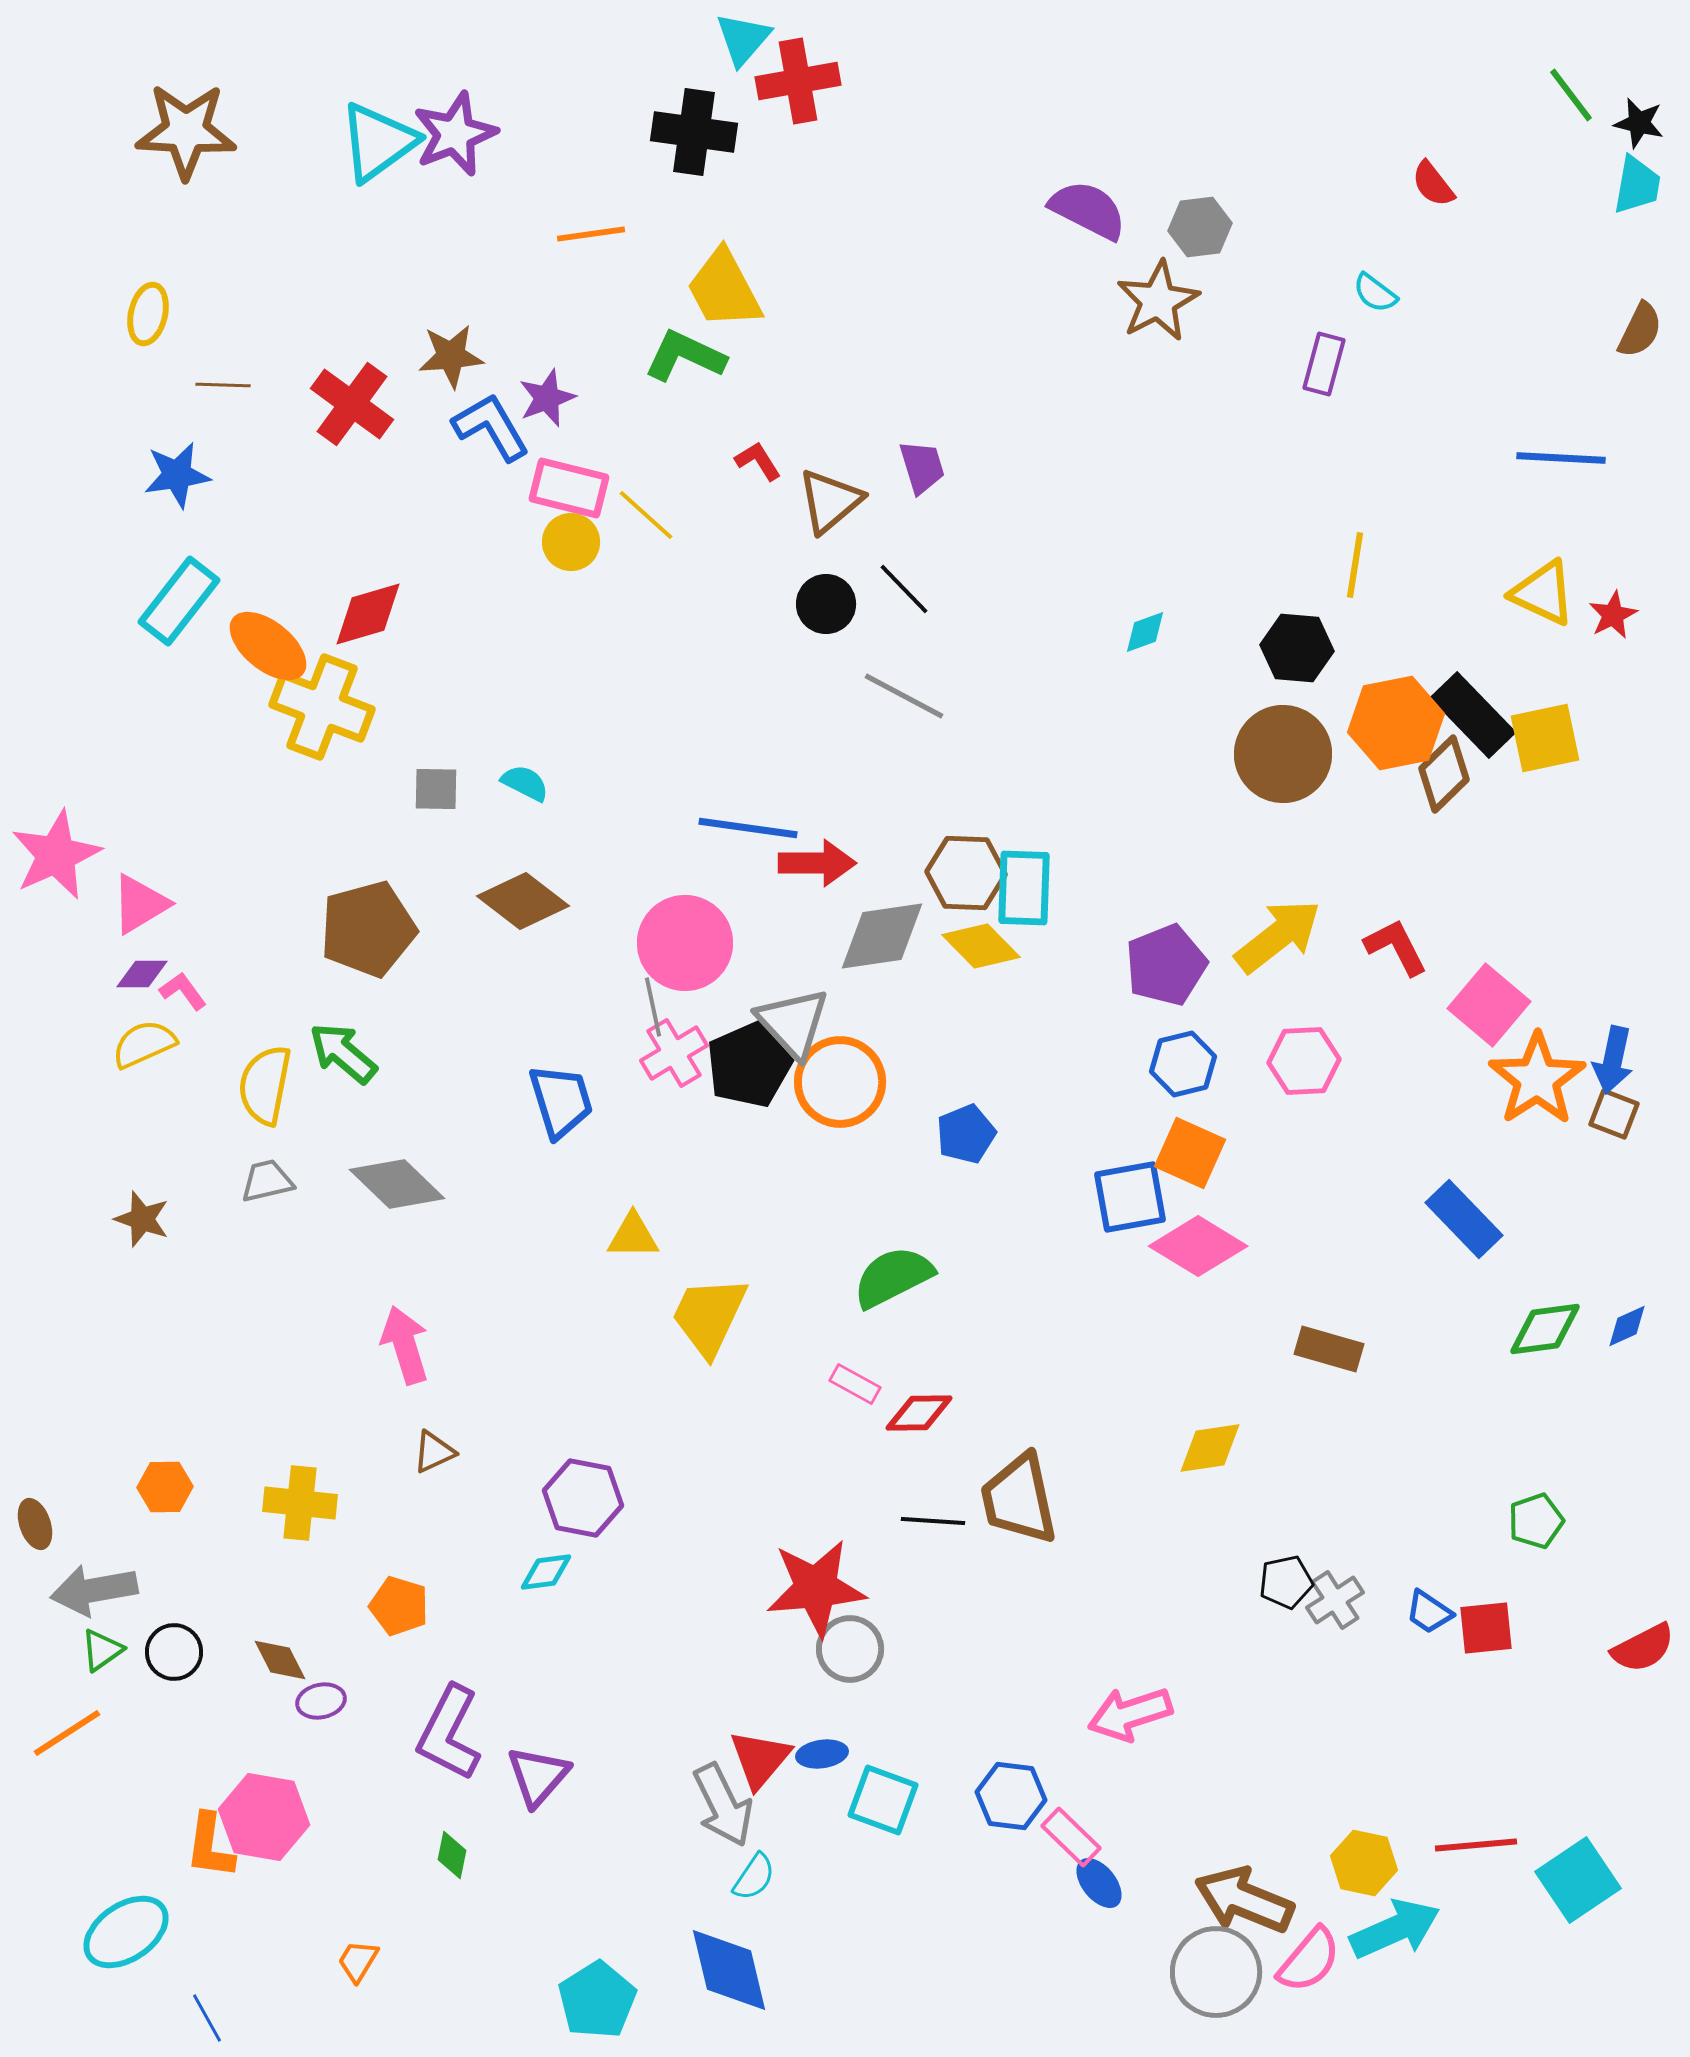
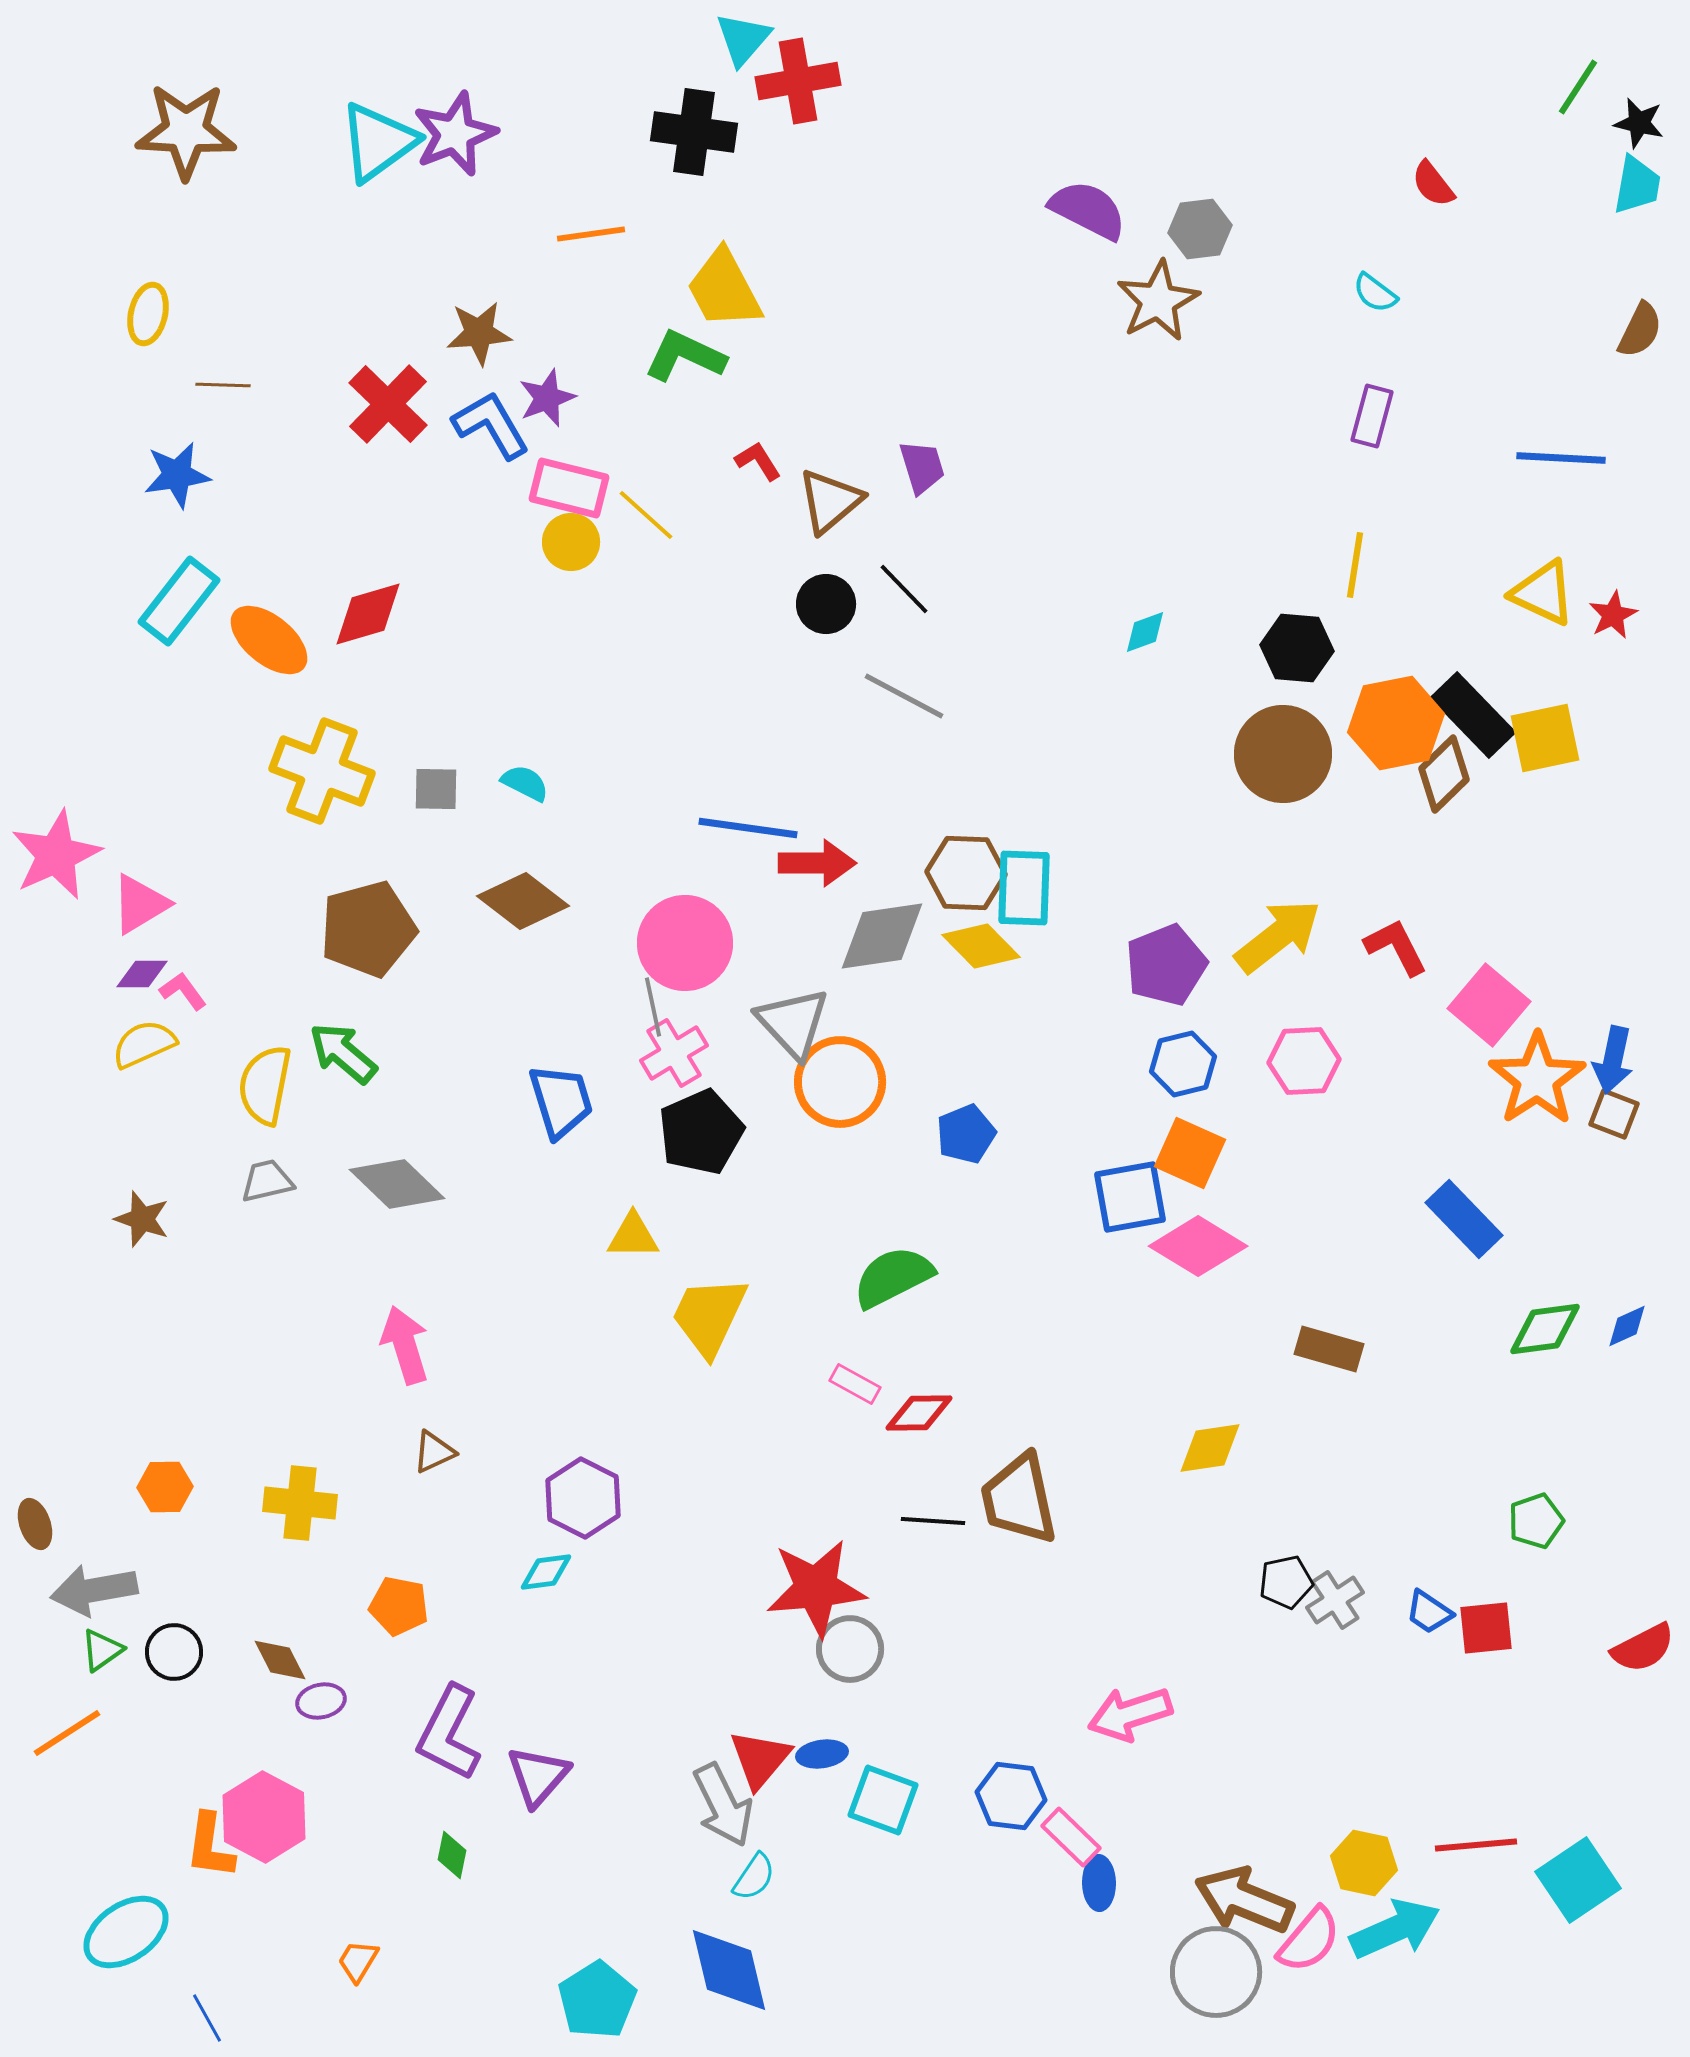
green line at (1571, 95): moved 7 px right, 8 px up; rotated 70 degrees clockwise
gray hexagon at (1200, 227): moved 2 px down
brown star at (451, 356): moved 28 px right, 23 px up
purple rectangle at (1324, 364): moved 48 px right, 52 px down
red cross at (352, 404): moved 36 px right; rotated 8 degrees clockwise
blue L-shape at (491, 427): moved 2 px up
orange ellipse at (268, 646): moved 1 px right, 6 px up
yellow cross at (322, 707): moved 64 px down
black pentagon at (749, 1065): moved 48 px left, 67 px down
purple hexagon at (583, 1498): rotated 16 degrees clockwise
orange pentagon at (399, 1606): rotated 6 degrees counterclockwise
pink hexagon at (264, 1817): rotated 18 degrees clockwise
blue ellipse at (1099, 1883): rotated 38 degrees clockwise
pink semicircle at (1309, 1960): moved 20 px up
